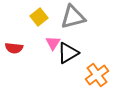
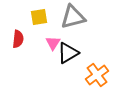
yellow square: rotated 30 degrees clockwise
red semicircle: moved 4 px right, 9 px up; rotated 90 degrees counterclockwise
